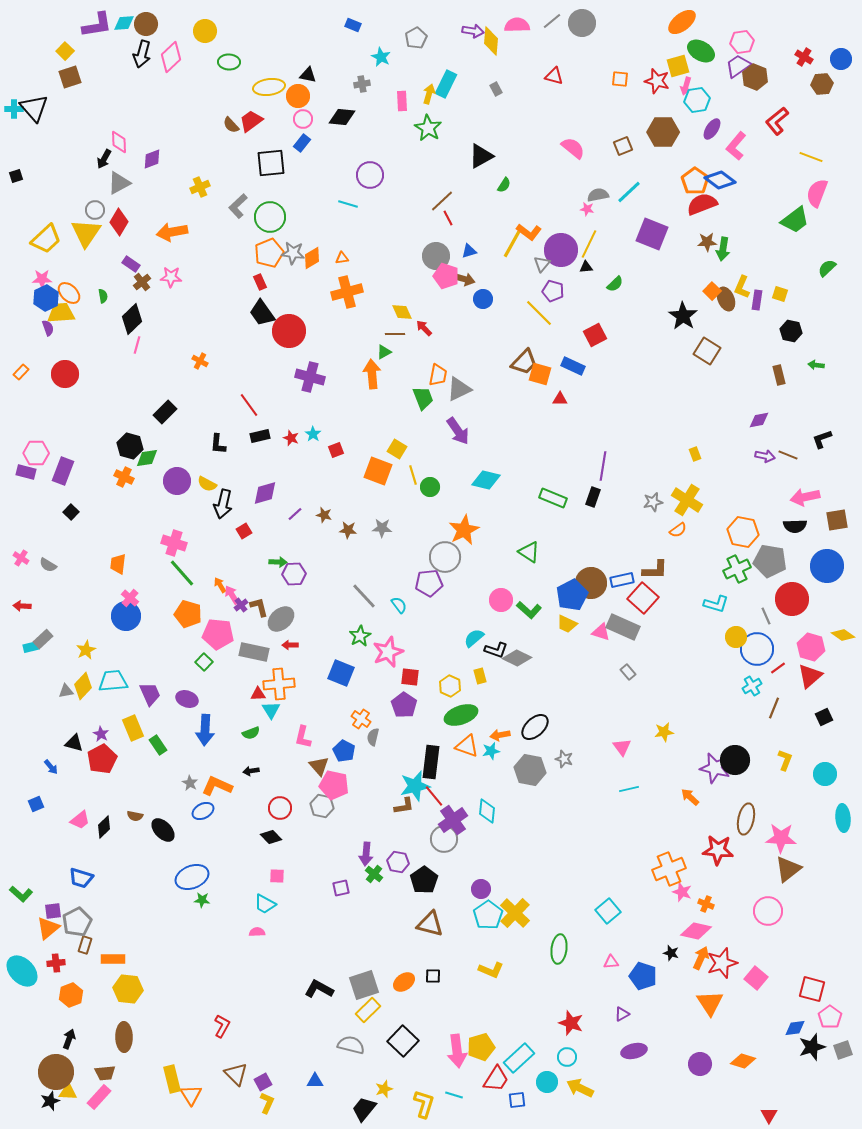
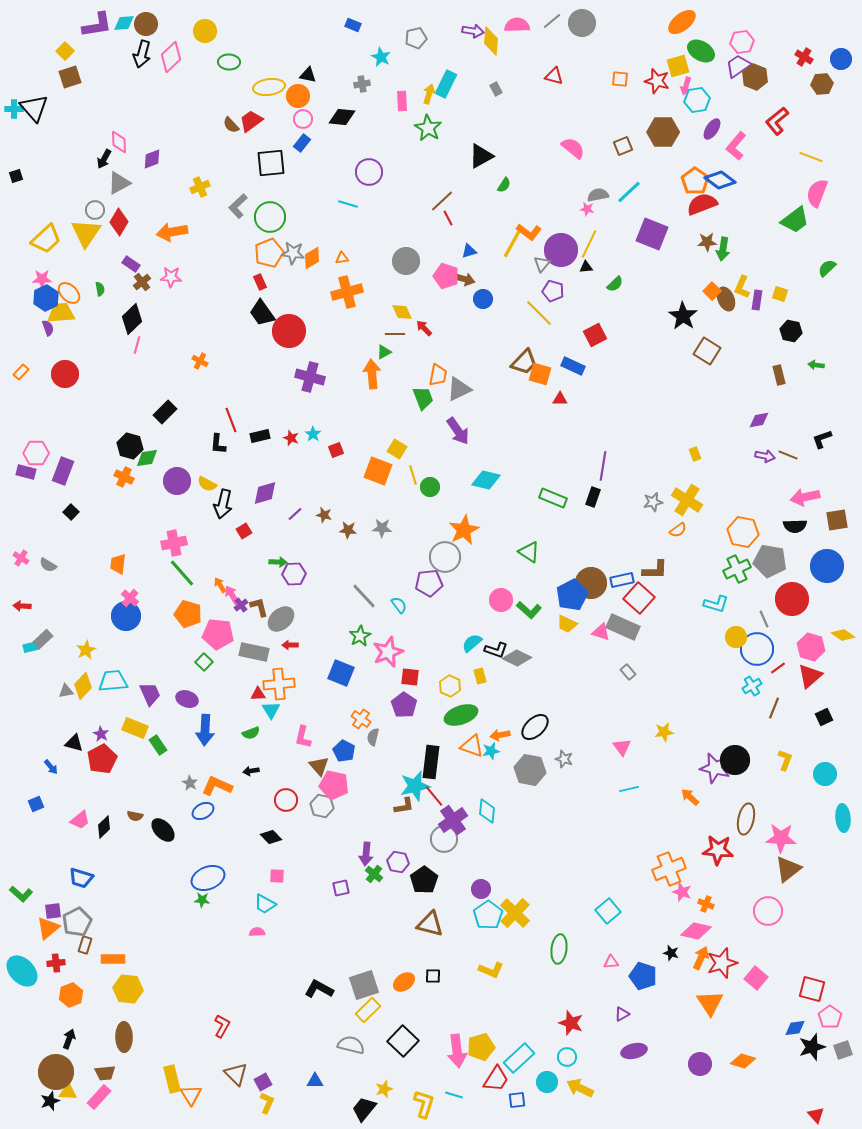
gray pentagon at (416, 38): rotated 15 degrees clockwise
purple circle at (370, 175): moved 1 px left, 3 px up
gray circle at (436, 256): moved 30 px left, 5 px down
green semicircle at (103, 296): moved 3 px left, 7 px up
red line at (249, 405): moved 18 px left, 15 px down; rotated 15 degrees clockwise
pink cross at (174, 543): rotated 30 degrees counterclockwise
red square at (643, 598): moved 4 px left
gray line at (766, 616): moved 2 px left, 3 px down
cyan semicircle at (474, 638): moved 2 px left, 5 px down
yellow rectangle at (133, 728): moved 2 px right; rotated 45 degrees counterclockwise
orange triangle at (467, 746): moved 5 px right
red circle at (280, 808): moved 6 px right, 8 px up
blue ellipse at (192, 877): moved 16 px right, 1 px down
red triangle at (769, 1115): moved 47 px right; rotated 12 degrees counterclockwise
